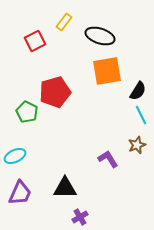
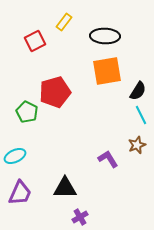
black ellipse: moved 5 px right; rotated 16 degrees counterclockwise
